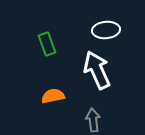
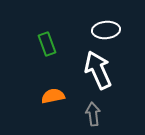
white arrow: moved 1 px right
gray arrow: moved 6 px up
